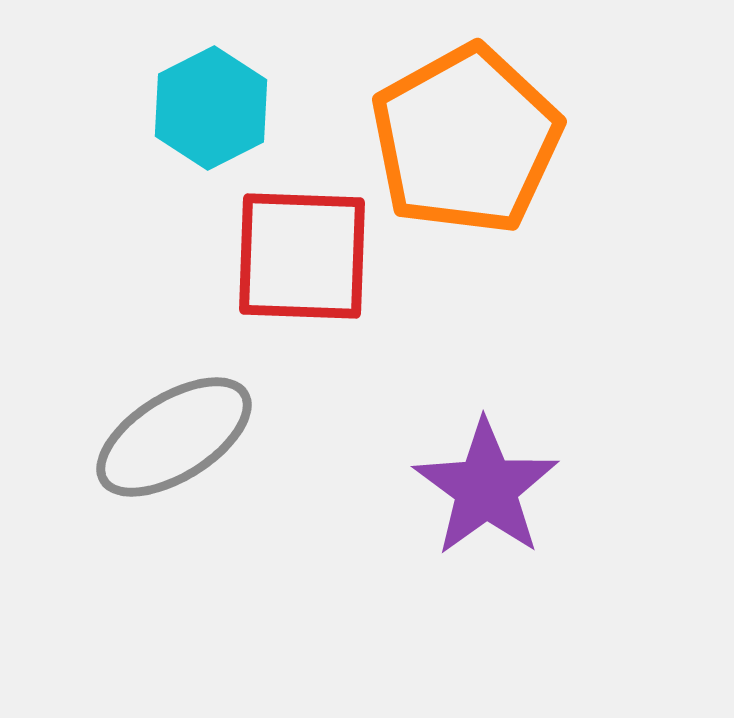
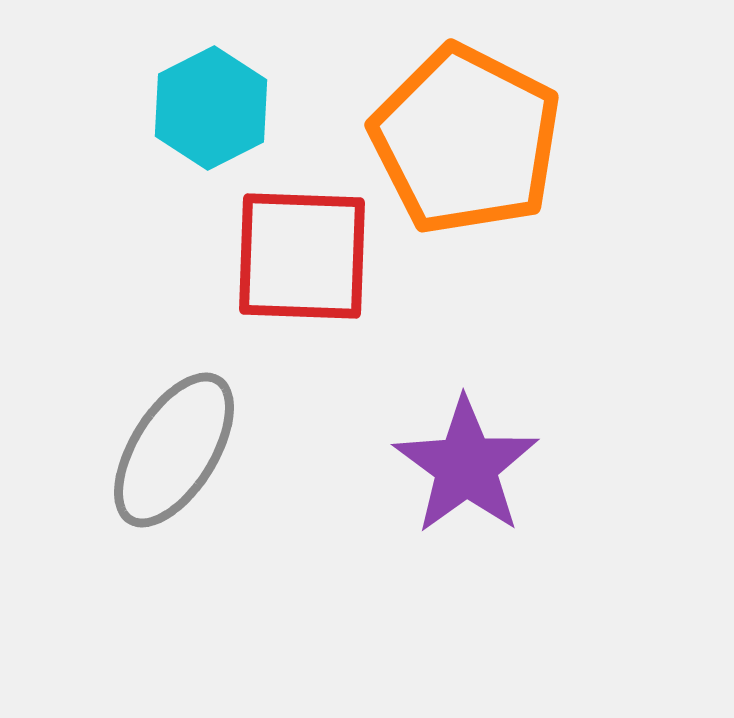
orange pentagon: rotated 16 degrees counterclockwise
gray ellipse: moved 13 px down; rotated 26 degrees counterclockwise
purple star: moved 20 px left, 22 px up
